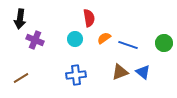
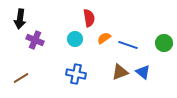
blue cross: moved 1 px up; rotated 18 degrees clockwise
